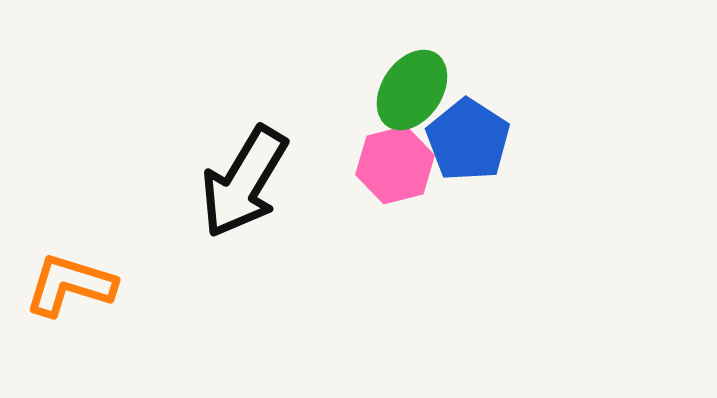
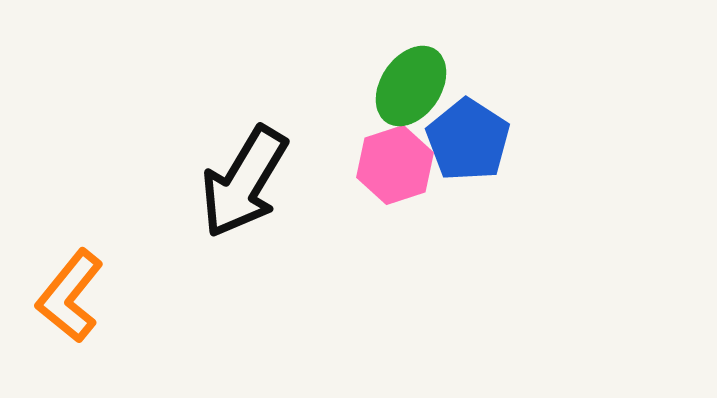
green ellipse: moved 1 px left, 4 px up
pink hexagon: rotated 4 degrees counterclockwise
orange L-shape: moved 11 px down; rotated 68 degrees counterclockwise
